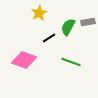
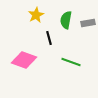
yellow star: moved 3 px left, 2 px down
gray rectangle: moved 1 px down
green semicircle: moved 2 px left, 7 px up; rotated 18 degrees counterclockwise
black line: rotated 72 degrees counterclockwise
